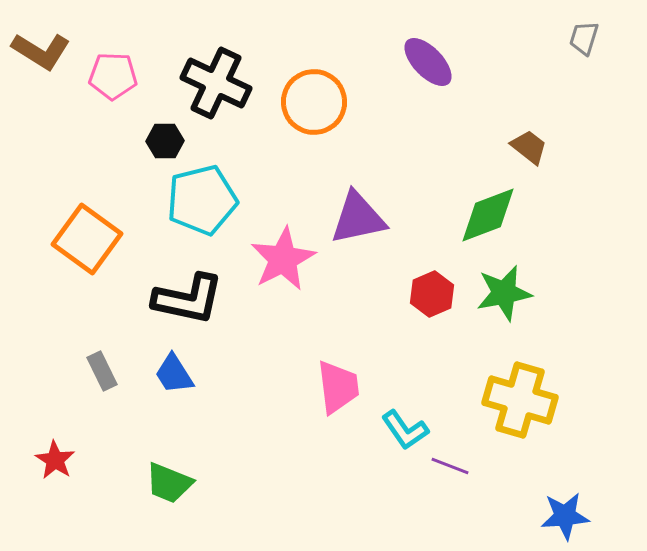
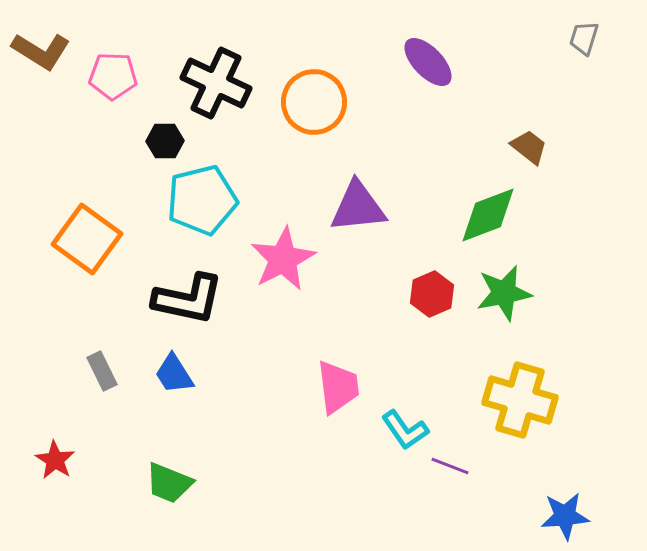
purple triangle: moved 11 px up; rotated 6 degrees clockwise
